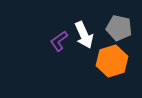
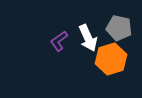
white arrow: moved 4 px right, 3 px down
orange hexagon: moved 1 px left, 2 px up
